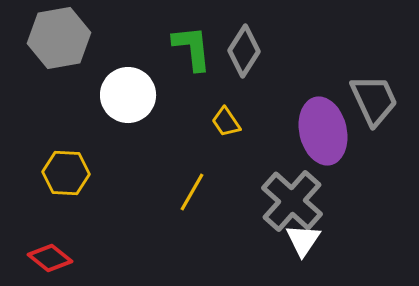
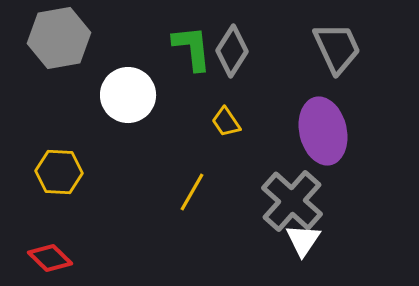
gray diamond: moved 12 px left
gray trapezoid: moved 37 px left, 52 px up
yellow hexagon: moved 7 px left, 1 px up
red diamond: rotated 6 degrees clockwise
